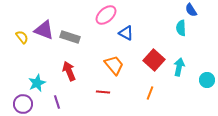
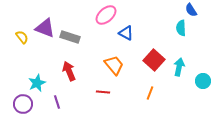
purple triangle: moved 1 px right, 2 px up
cyan circle: moved 4 px left, 1 px down
